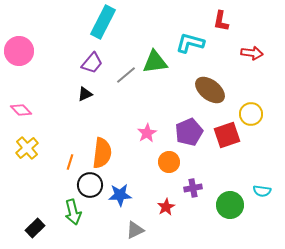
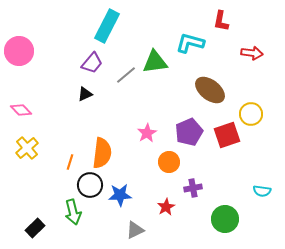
cyan rectangle: moved 4 px right, 4 px down
green circle: moved 5 px left, 14 px down
